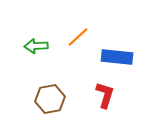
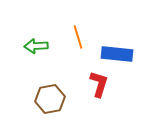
orange line: rotated 65 degrees counterclockwise
blue rectangle: moved 3 px up
red L-shape: moved 6 px left, 11 px up
